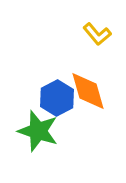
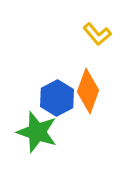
orange diamond: rotated 36 degrees clockwise
green star: moved 1 px left, 1 px down
